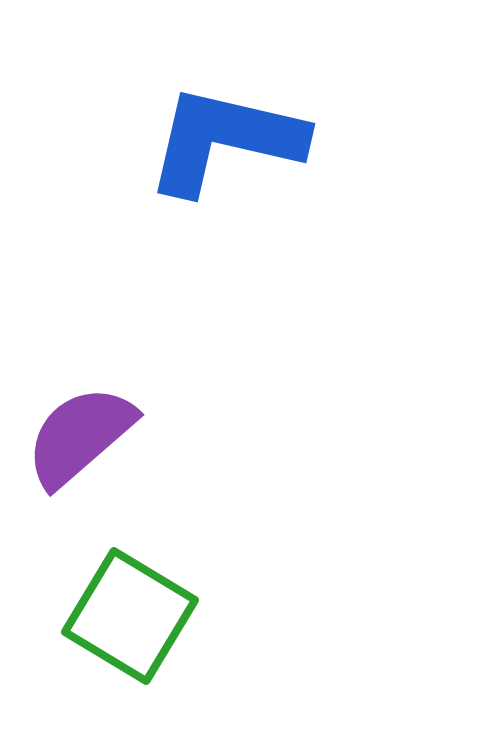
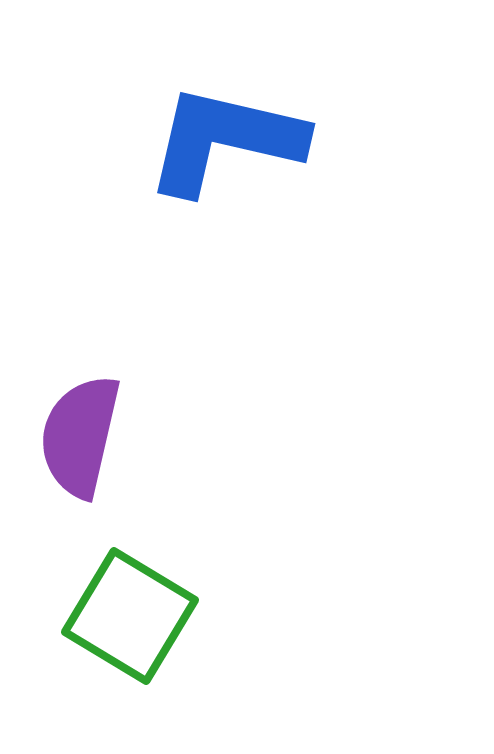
purple semicircle: rotated 36 degrees counterclockwise
